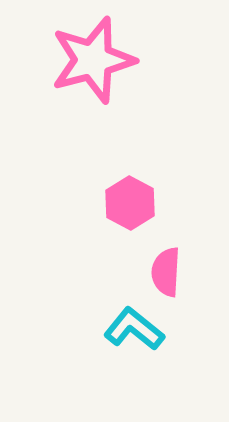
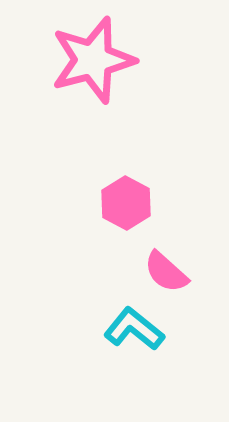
pink hexagon: moved 4 px left
pink semicircle: rotated 51 degrees counterclockwise
